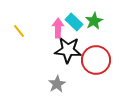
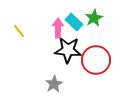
green star: moved 3 px up
gray star: moved 3 px left
